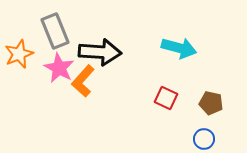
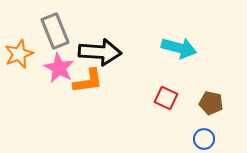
orange L-shape: moved 5 px right; rotated 140 degrees counterclockwise
